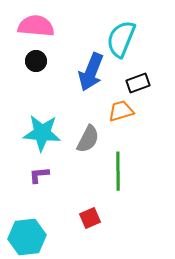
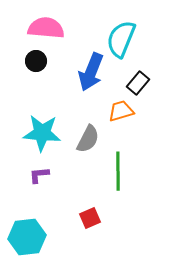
pink semicircle: moved 10 px right, 2 px down
black rectangle: rotated 30 degrees counterclockwise
